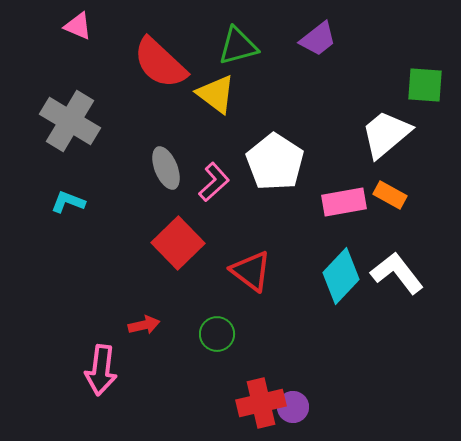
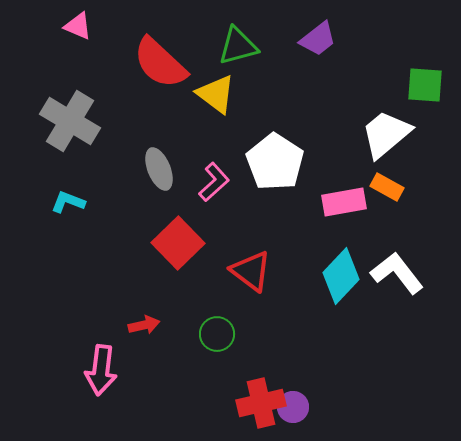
gray ellipse: moved 7 px left, 1 px down
orange rectangle: moved 3 px left, 8 px up
